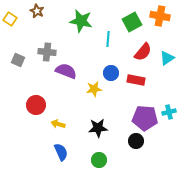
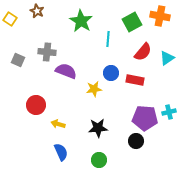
green star: rotated 20 degrees clockwise
red rectangle: moved 1 px left
